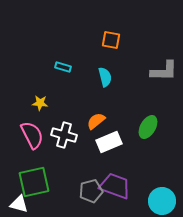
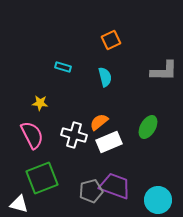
orange square: rotated 36 degrees counterclockwise
orange semicircle: moved 3 px right, 1 px down
white cross: moved 10 px right
green square: moved 8 px right, 4 px up; rotated 8 degrees counterclockwise
cyan circle: moved 4 px left, 1 px up
